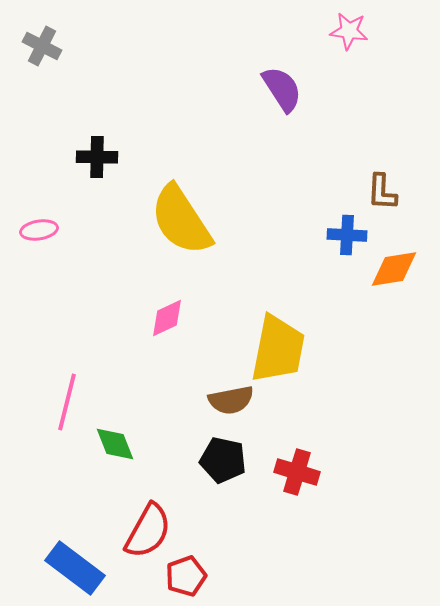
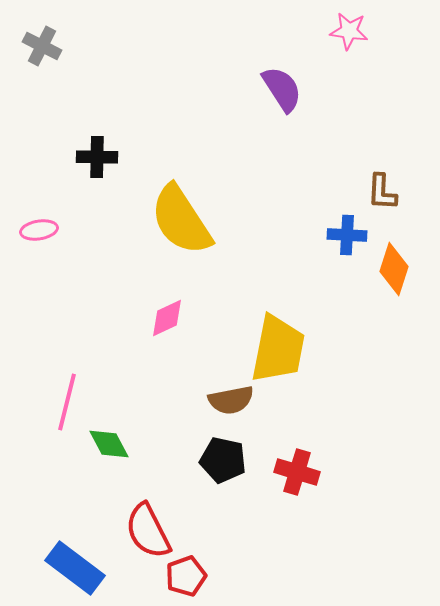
orange diamond: rotated 63 degrees counterclockwise
green diamond: moved 6 px left; rotated 6 degrees counterclockwise
red semicircle: rotated 124 degrees clockwise
